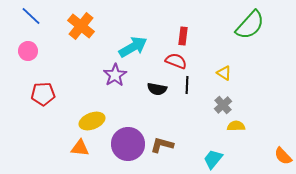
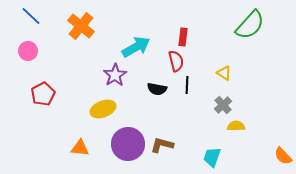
red rectangle: moved 1 px down
cyan arrow: moved 3 px right
red semicircle: rotated 55 degrees clockwise
red pentagon: rotated 25 degrees counterclockwise
yellow ellipse: moved 11 px right, 12 px up
cyan trapezoid: moved 1 px left, 2 px up; rotated 20 degrees counterclockwise
